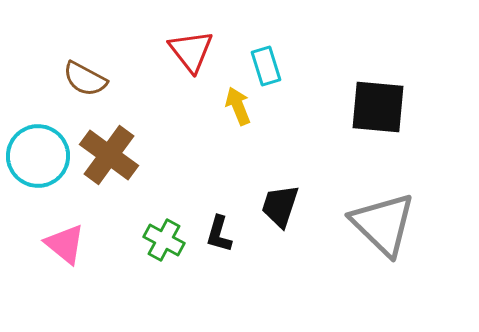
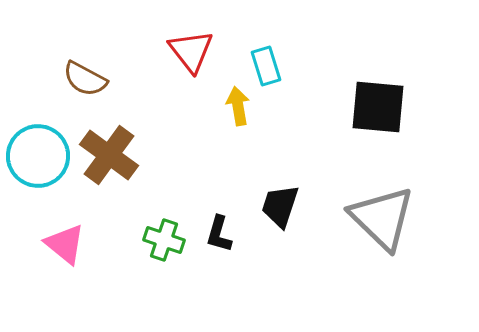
yellow arrow: rotated 12 degrees clockwise
gray triangle: moved 1 px left, 6 px up
green cross: rotated 9 degrees counterclockwise
